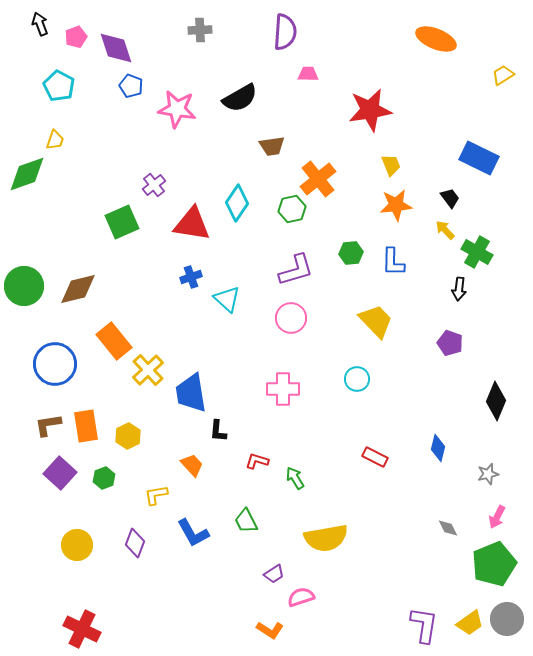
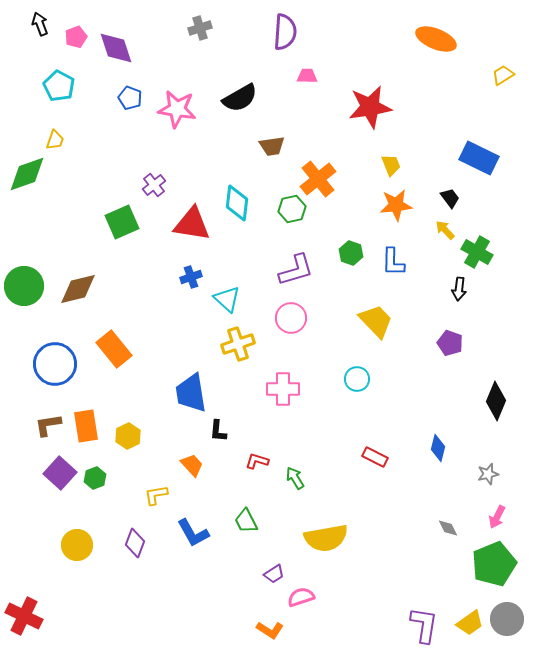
gray cross at (200, 30): moved 2 px up; rotated 15 degrees counterclockwise
pink trapezoid at (308, 74): moved 1 px left, 2 px down
blue pentagon at (131, 86): moved 1 px left, 12 px down
red star at (370, 110): moved 3 px up
cyan diamond at (237, 203): rotated 27 degrees counterclockwise
green hexagon at (351, 253): rotated 25 degrees clockwise
orange rectangle at (114, 341): moved 8 px down
yellow cross at (148, 370): moved 90 px right, 26 px up; rotated 24 degrees clockwise
green hexagon at (104, 478): moved 9 px left
red cross at (82, 629): moved 58 px left, 13 px up
